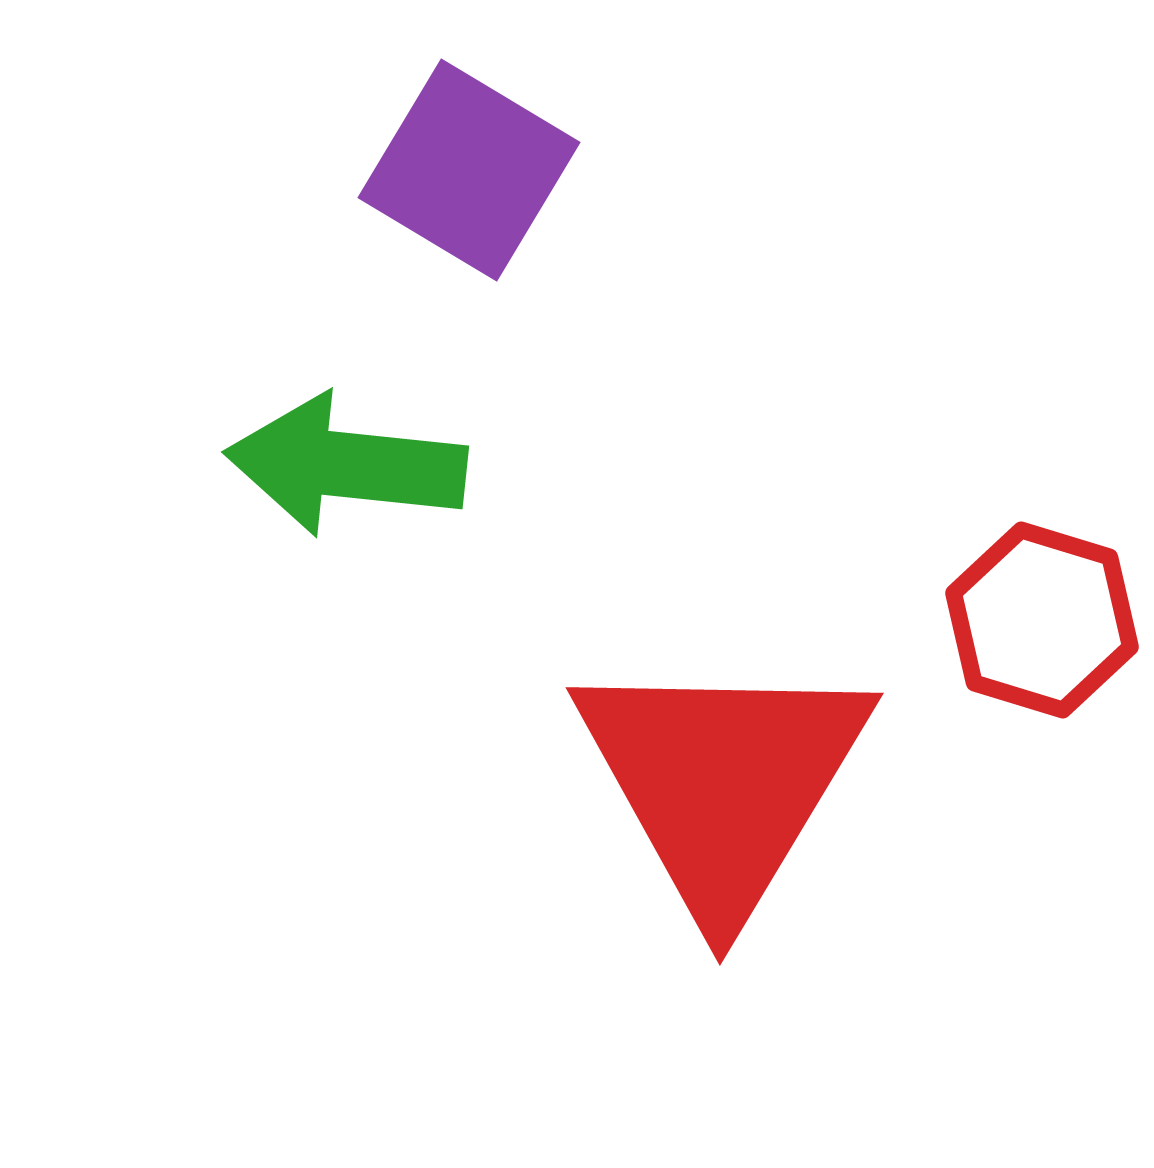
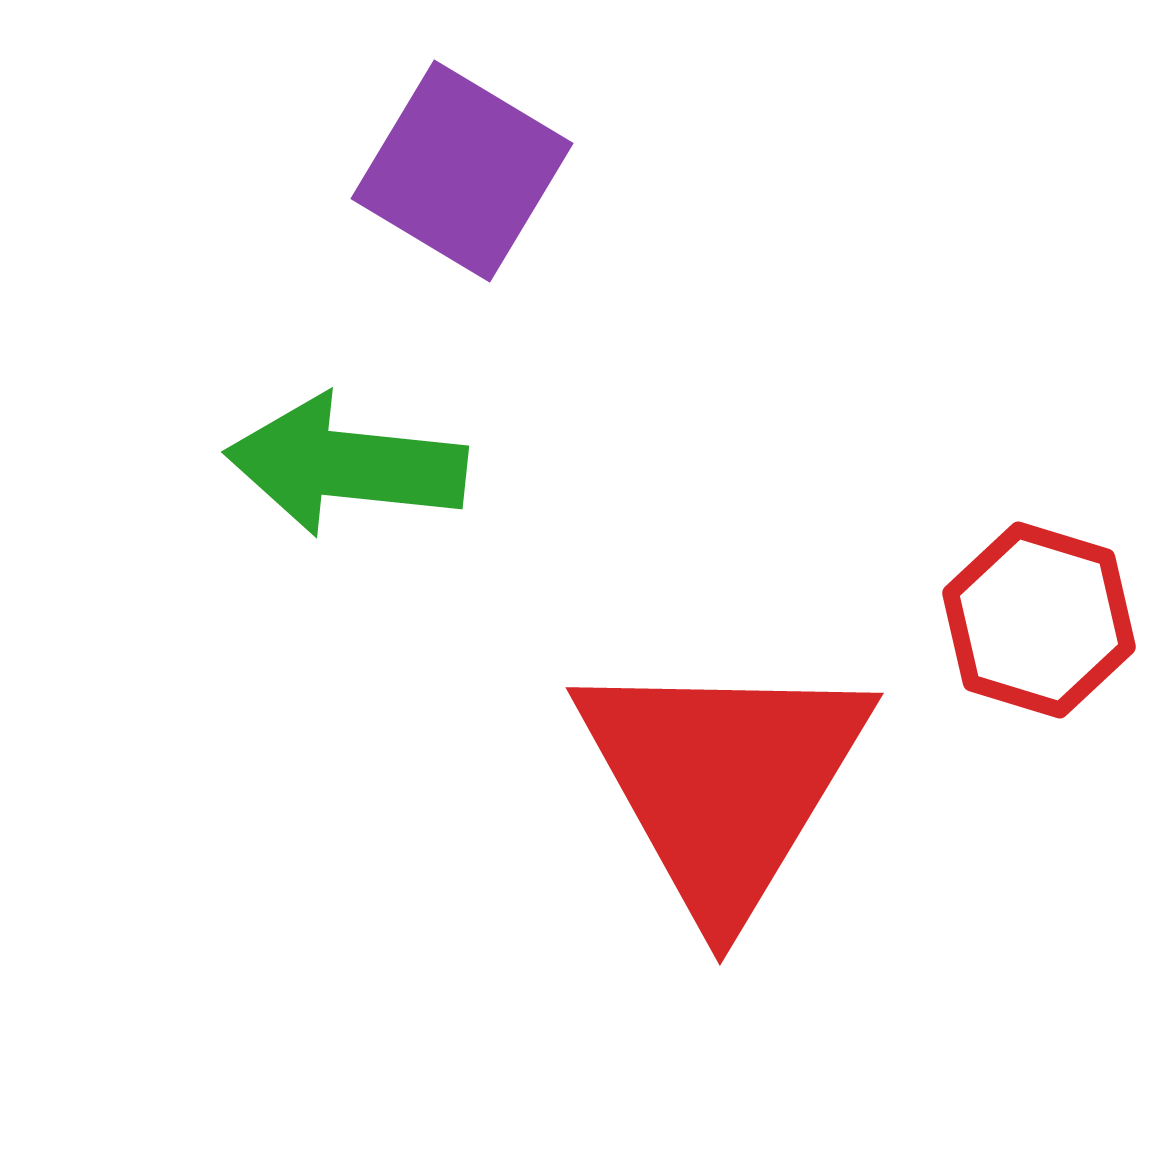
purple square: moved 7 px left, 1 px down
red hexagon: moved 3 px left
